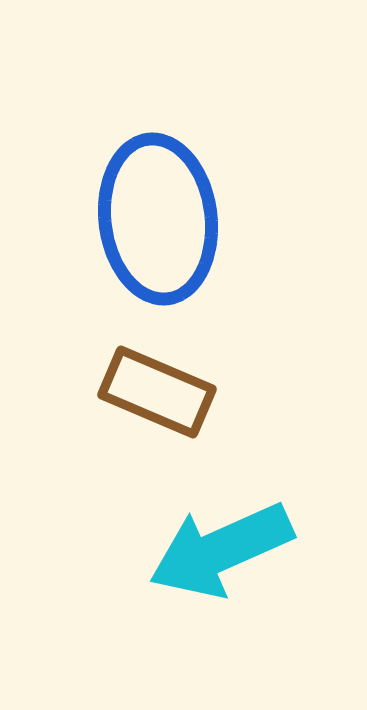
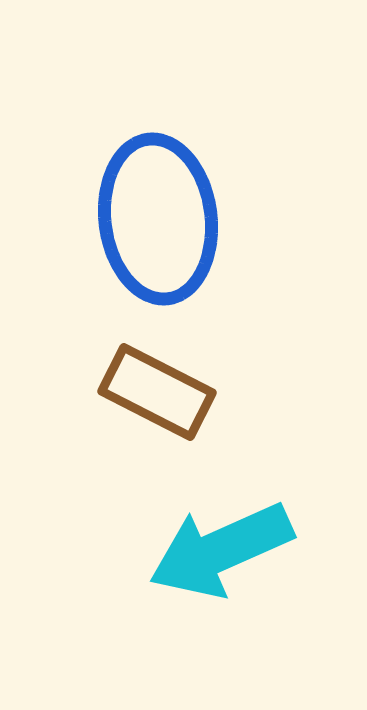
brown rectangle: rotated 4 degrees clockwise
